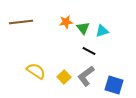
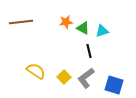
green triangle: rotated 24 degrees counterclockwise
black line: rotated 48 degrees clockwise
gray L-shape: moved 2 px down
